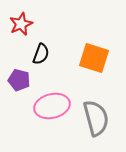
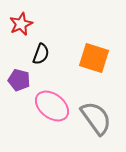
pink ellipse: rotated 52 degrees clockwise
gray semicircle: rotated 21 degrees counterclockwise
